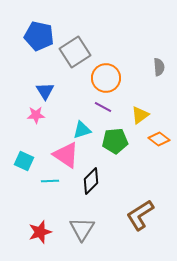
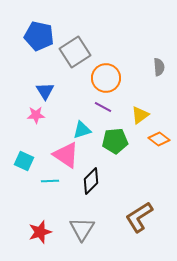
brown L-shape: moved 1 px left, 2 px down
